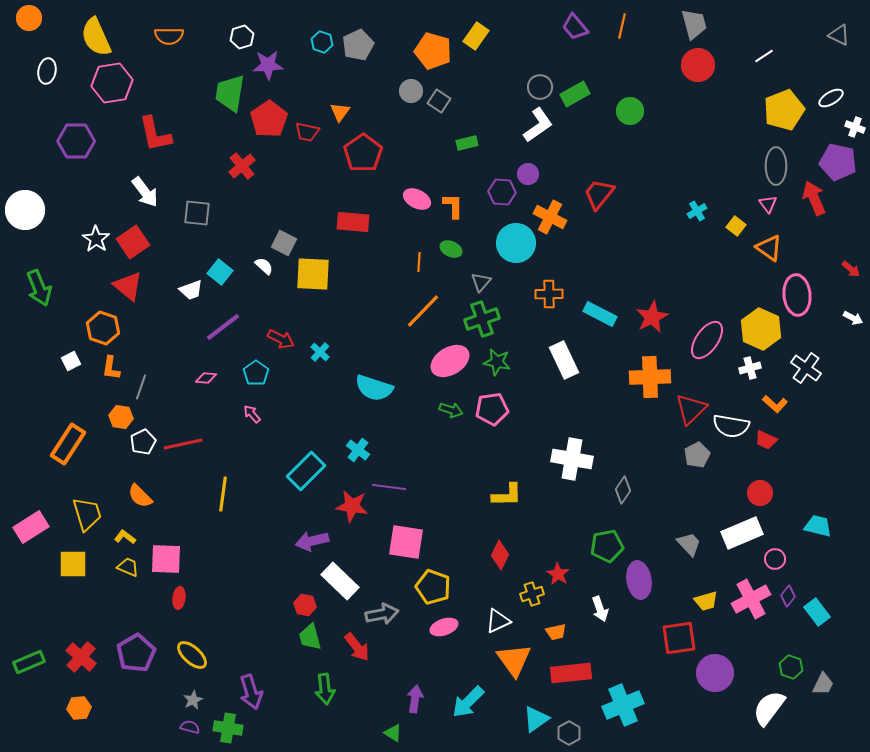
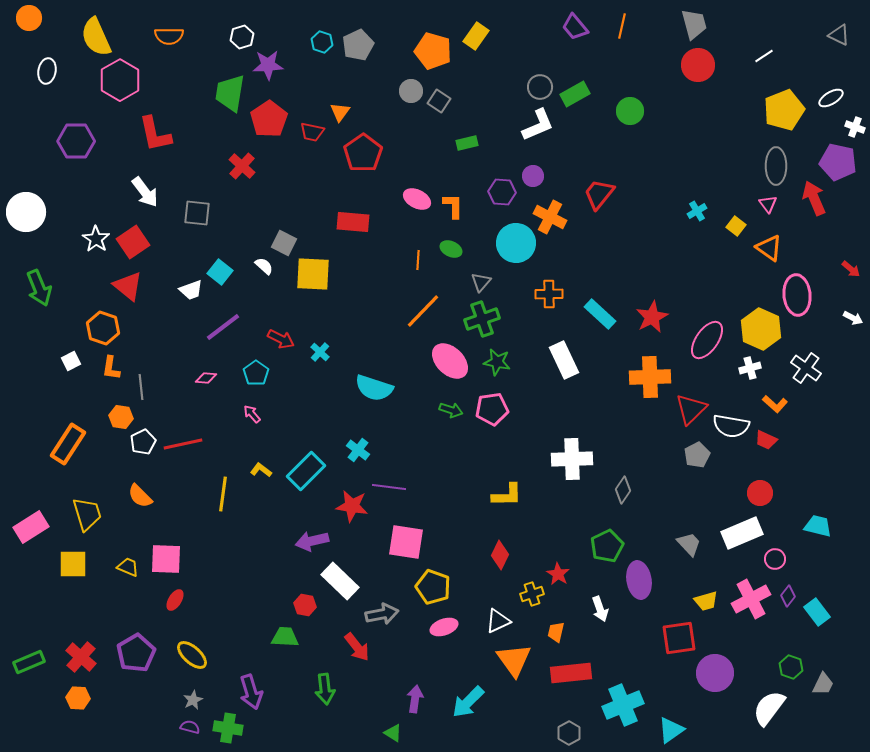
pink hexagon at (112, 83): moved 8 px right, 3 px up; rotated 21 degrees counterclockwise
white L-shape at (538, 125): rotated 12 degrees clockwise
red trapezoid at (307, 132): moved 5 px right
red cross at (242, 166): rotated 8 degrees counterclockwise
purple circle at (528, 174): moved 5 px right, 2 px down
white circle at (25, 210): moved 1 px right, 2 px down
orange line at (419, 262): moved 1 px left, 2 px up
cyan rectangle at (600, 314): rotated 16 degrees clockwise
pink ellipse at (450, 361): rotated 75 degrees clockwise
gray line at (141, 387): rotated 25 degrees counterclockwise
white cross at (572, 459): rotated 12 degrees counterclockwise
yellow L-shape at (125, 537): moved 136 px right, 67 px up
green pentagon at (607, 546): rotated 16 degrees counterclockwise
red ellipse at (179, 598): moved 4 px left, 2 px down; rotated 25 degrees clockwise
orange trapezoid at (556, 632): rotated 115 degrees clockwise
green trapezoid at (310, 637): moved 25 px left; rotated 108 degrees clockwise
orange hexagon at (79, 708): moved 1 px left, 10 px up; rotated 10 degrees clockwise
cyan triangle at (536, 719): moved 135 px right, 11 px down
